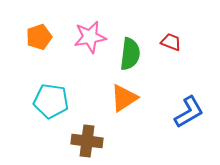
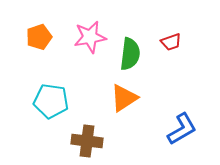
red trapezoid: rotated 140 degrees clockwise
blue L-shape: moved 7 px left, 17 px down
